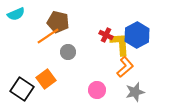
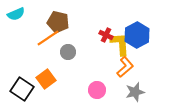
orange line: moved 2 px down
